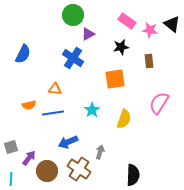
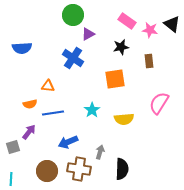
blue semicircle: moved 1 px left, 6 px up; rotated 60 degrees clockwise
orange triangle: moved 7 px left, 3 px up
orange semicircle: moved 1 px right, 1 px up
yellow semicircle: rotated 66 degrees clockwise
gray square: moved 2 px right
purple arrow: moved 26 px up
brown cross: rotated 25 degrees counterclockwise
black semicircle: moved 11 px left, 6 px up
